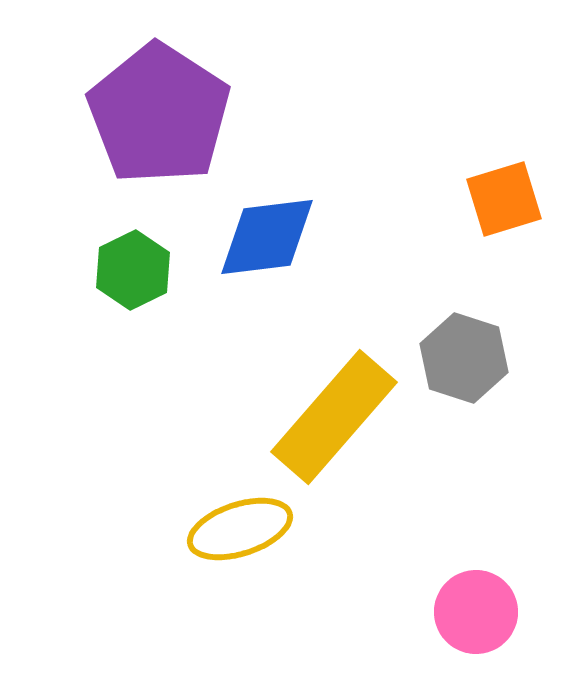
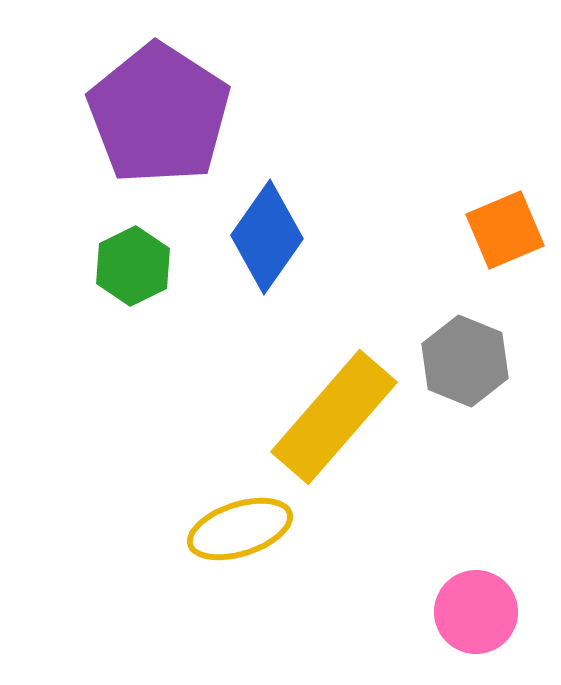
orange square: moved 1 px right, 31 px down; rotated 6 degrees counterclockwise
blue diamond: rotated 48 degrees counterclockwise
green hexagon: moved 4 px up
gray hexagon: moved 1 px right, 3 px down; rotated 4 degrees clockwise
